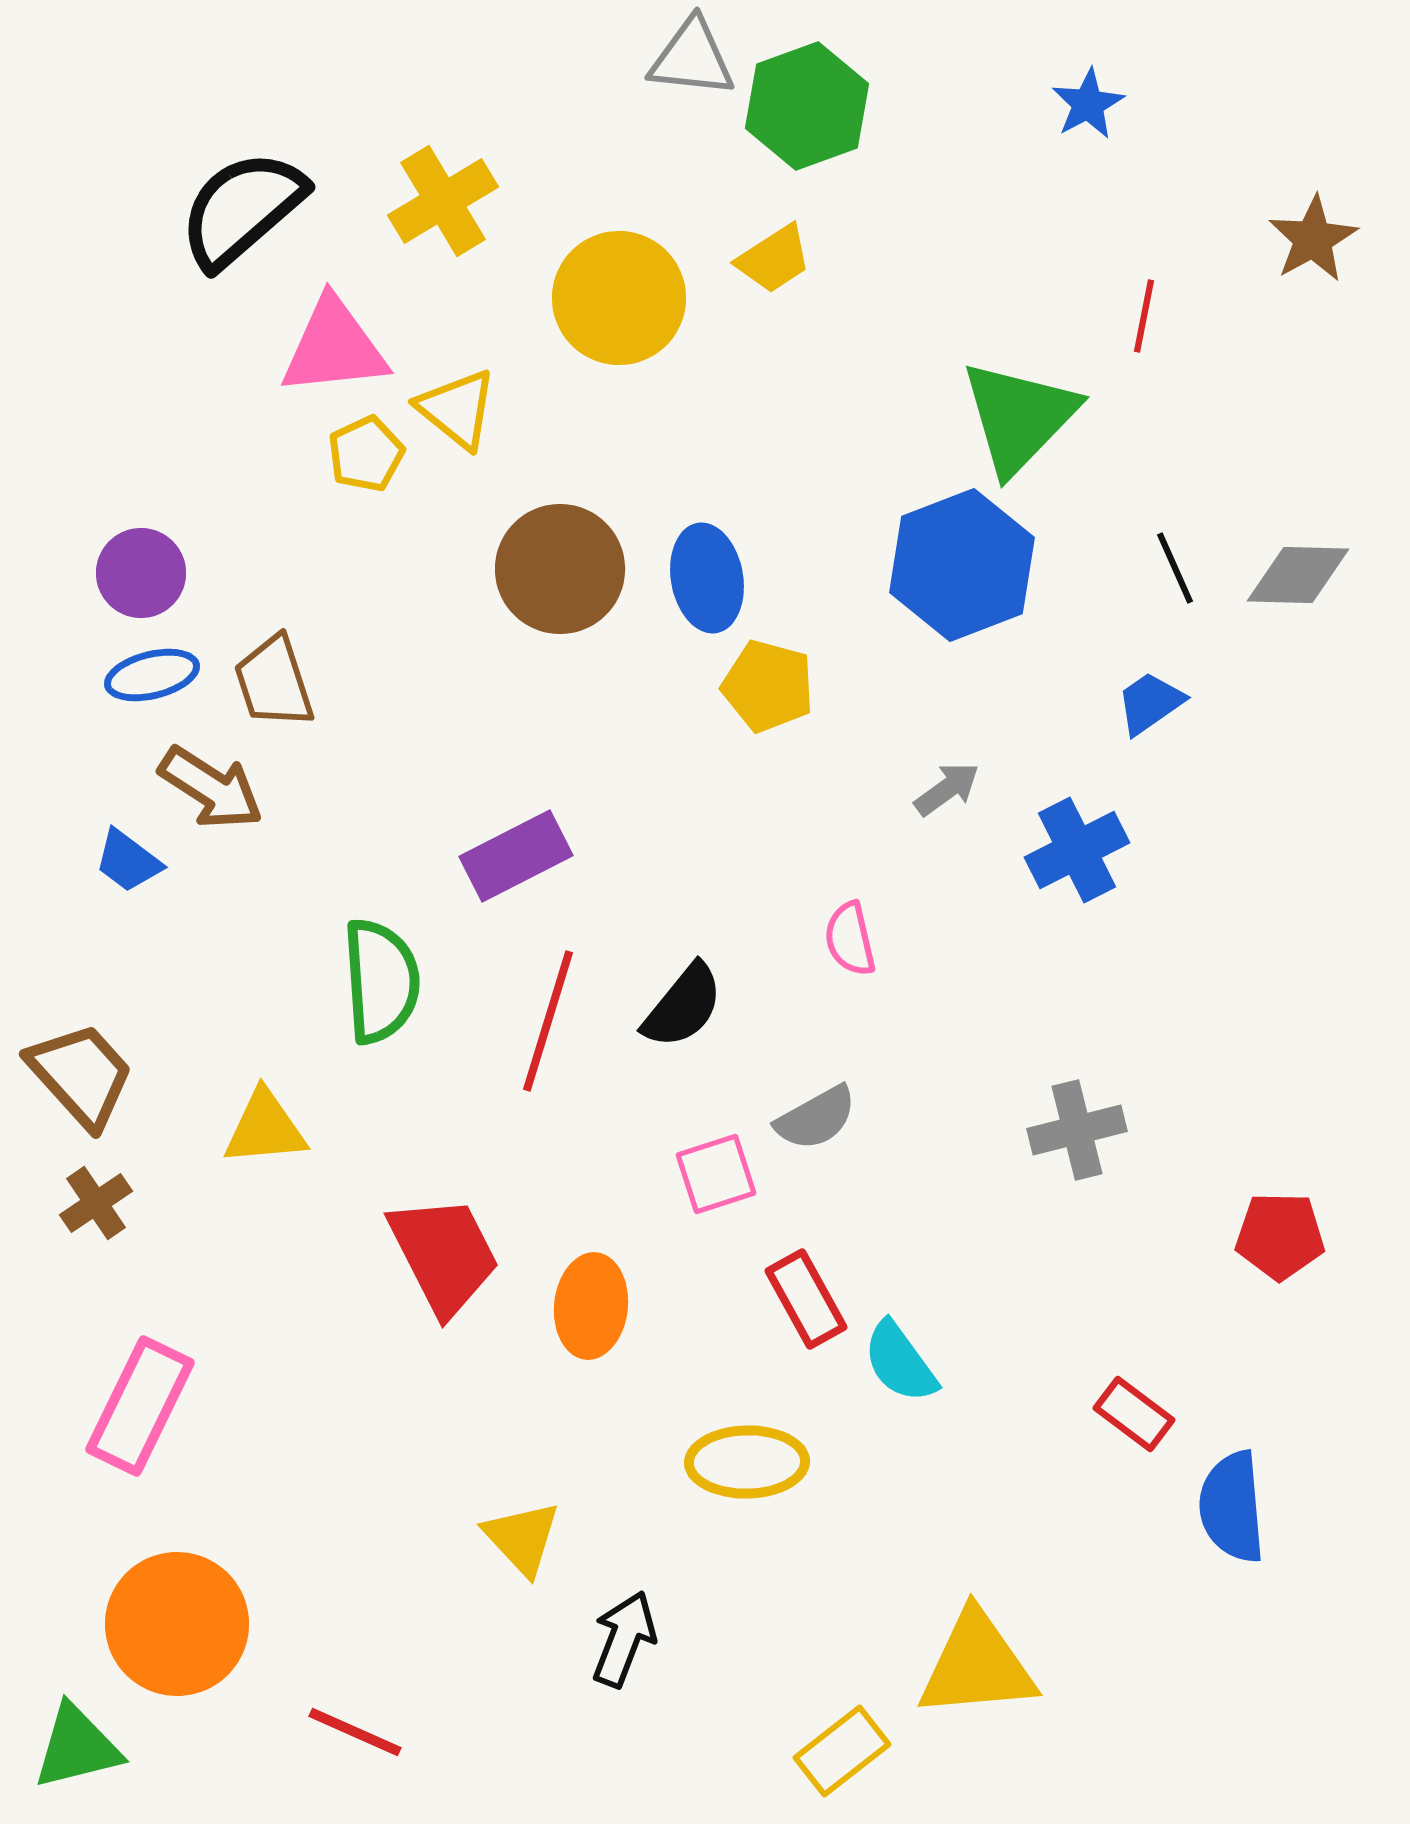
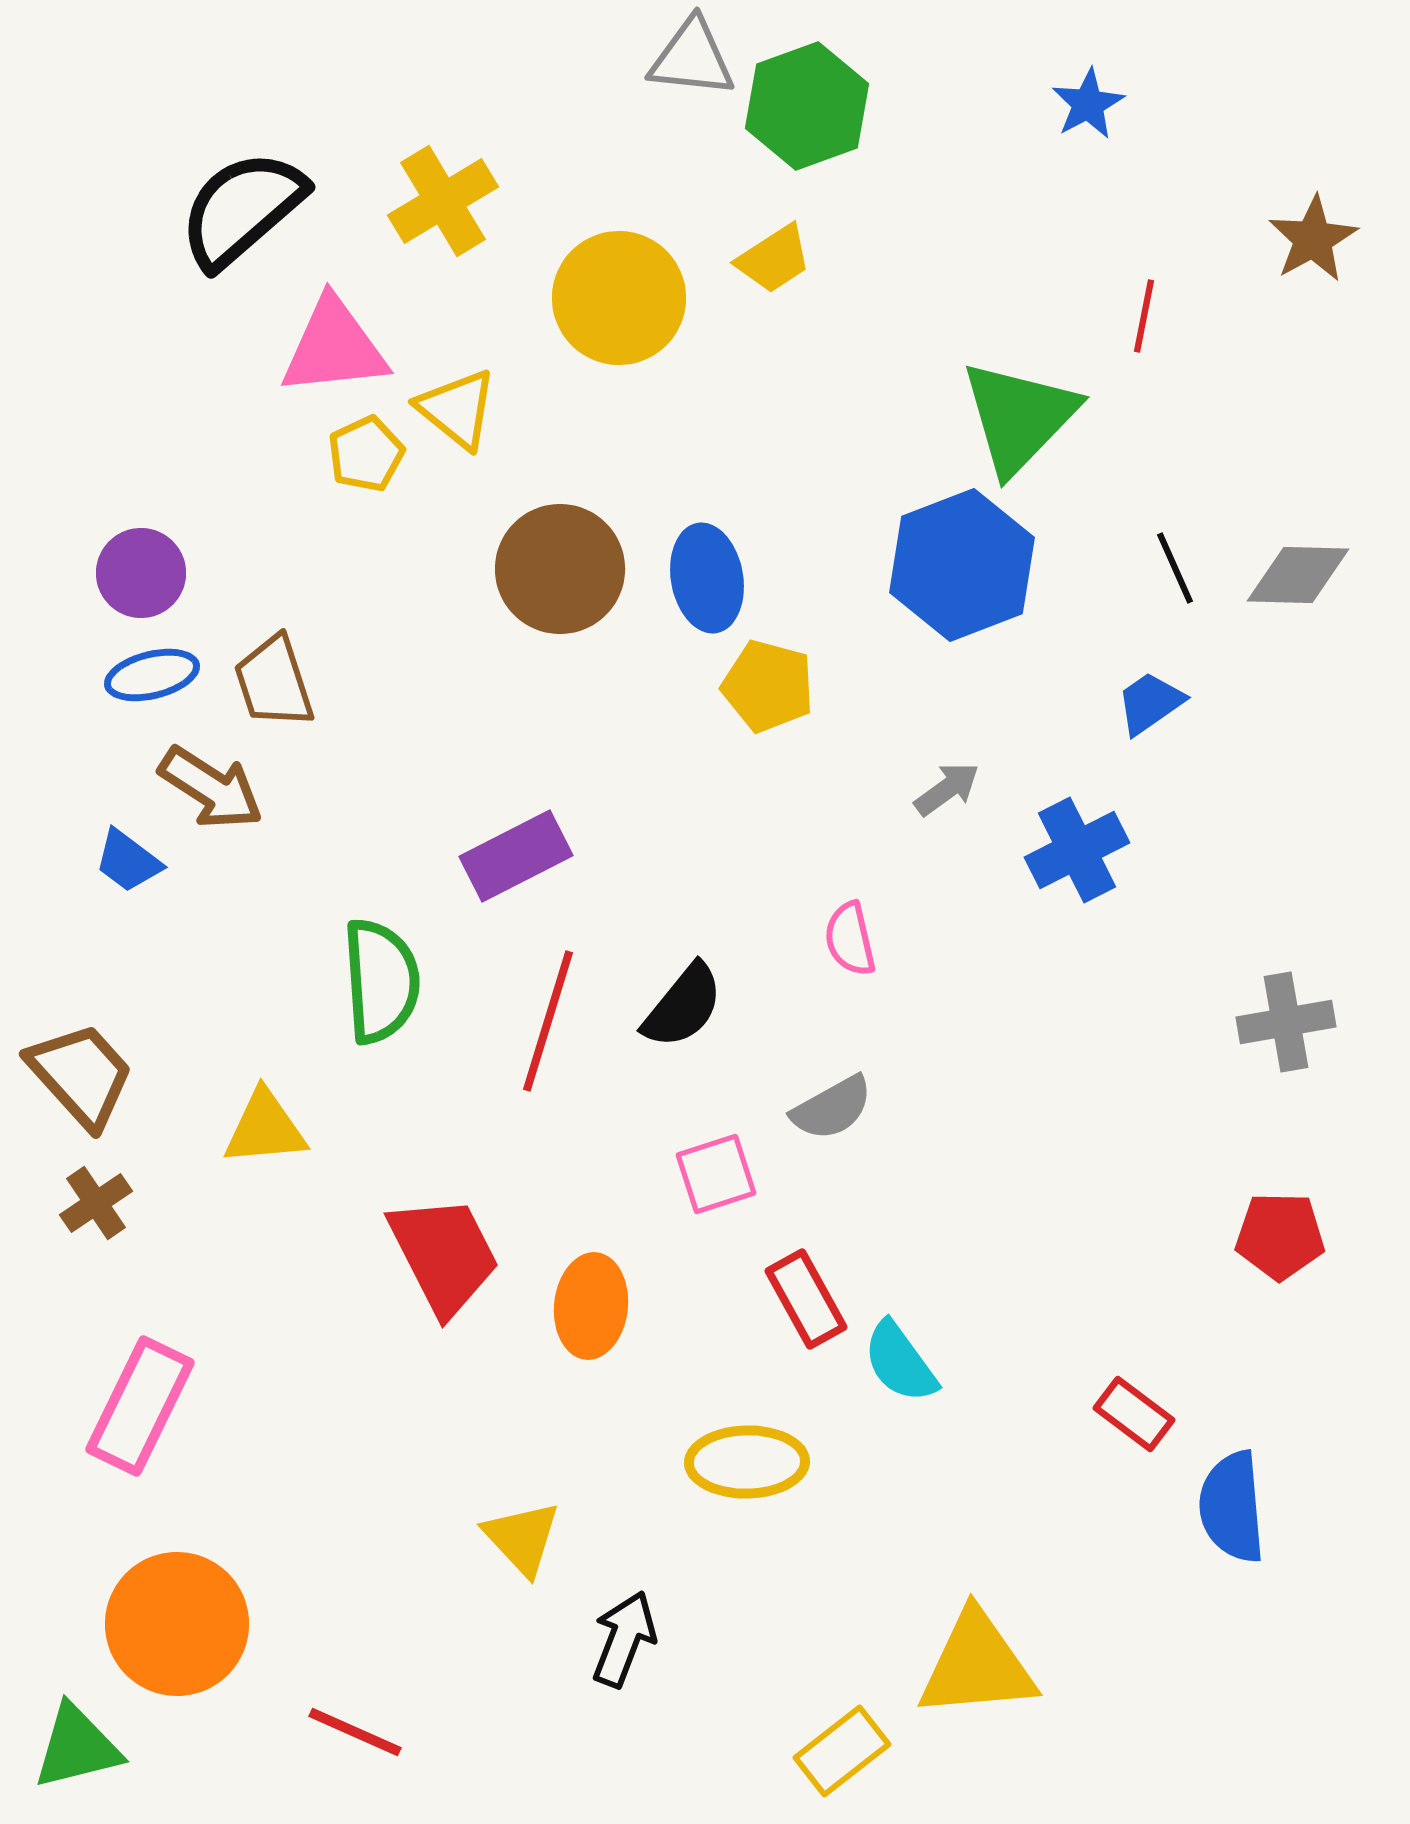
gray semicircle at (816, 1118): moved 16 px right, 10 px up
gray cross at (1077, 1130): moved 209 px right, 108 px up; rotated 4 degrees clockwise
